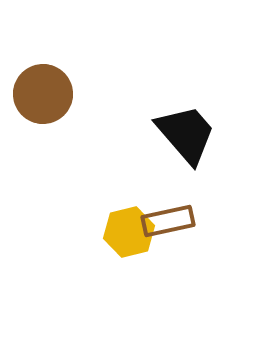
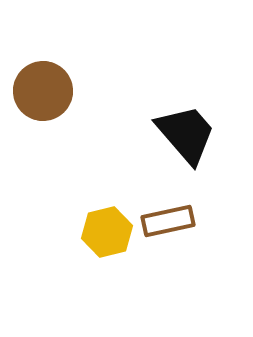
brown circle: moved 3 px up
yellow hexagon: moved 22 px left
